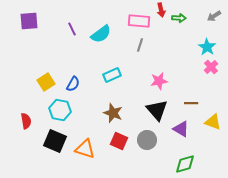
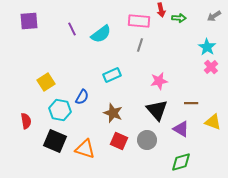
blue semicircle: moved 9 px right, 13 px down
green diamond: moved 4 px left, 2 px up
